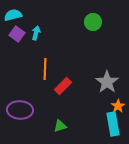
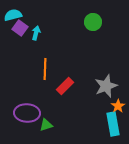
purple square: moved 3 px right, 6 px up
gray star: moved 1 px left, 4 px down; rotated 15 degrees clockwise
red rectangle: moved 2 px right
purple ellipse: moved 7 px right, 3 px down
green triangle: moved 14 px left, 1 px up
